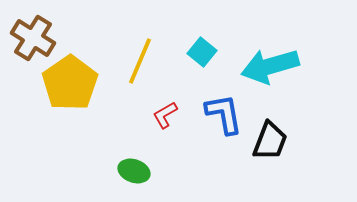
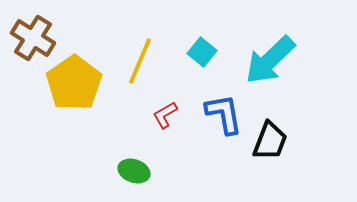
cyan arrow: moved 6 px up; rotated 28 degrees counterclockwise
yellow pentagon: moved 4 px right
